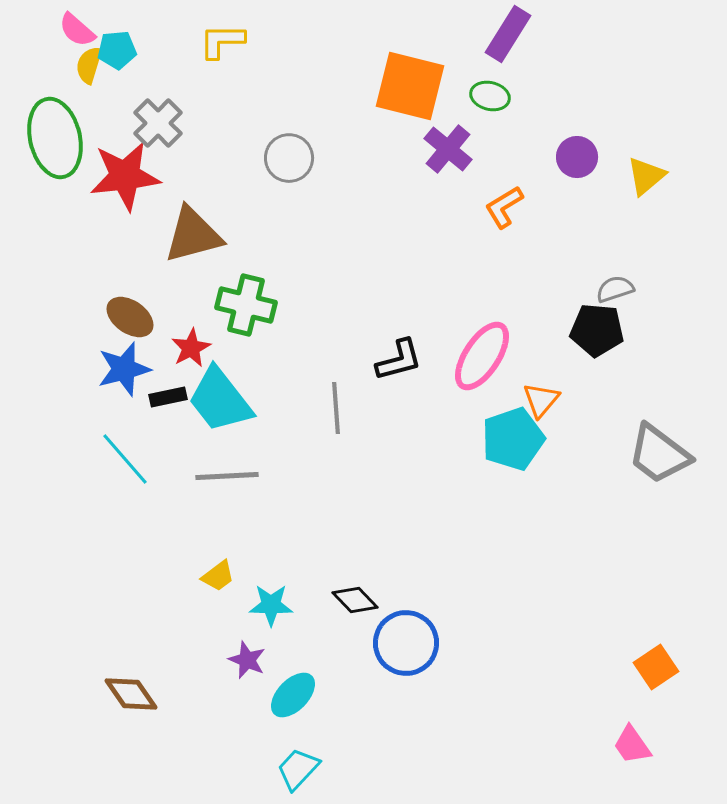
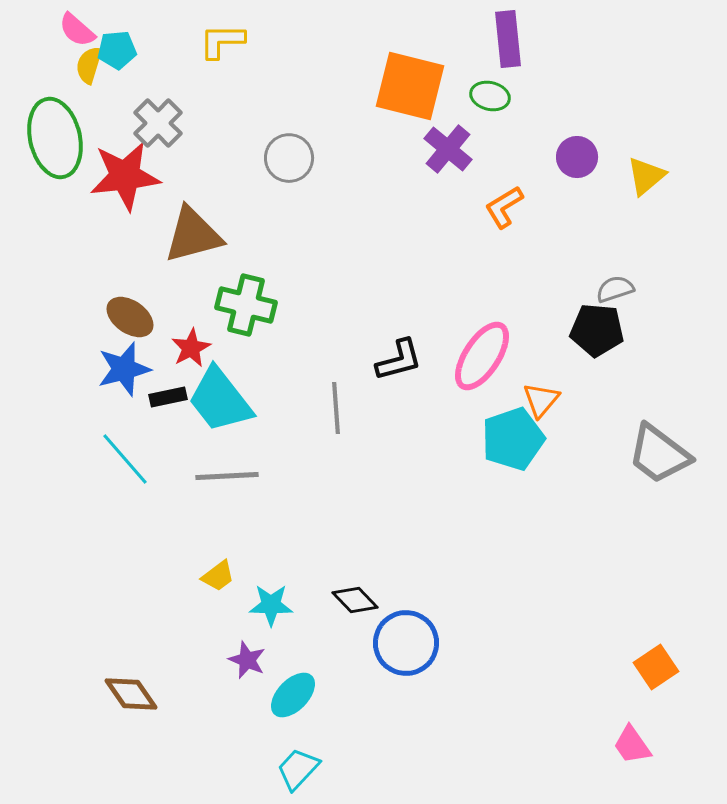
purple rectangle at (508, 34): moved 5 px down; rotated 38 degrees counterclockwise
